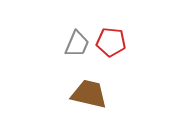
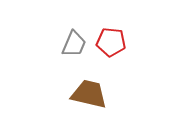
gray trapezoid: moved 3 px left
